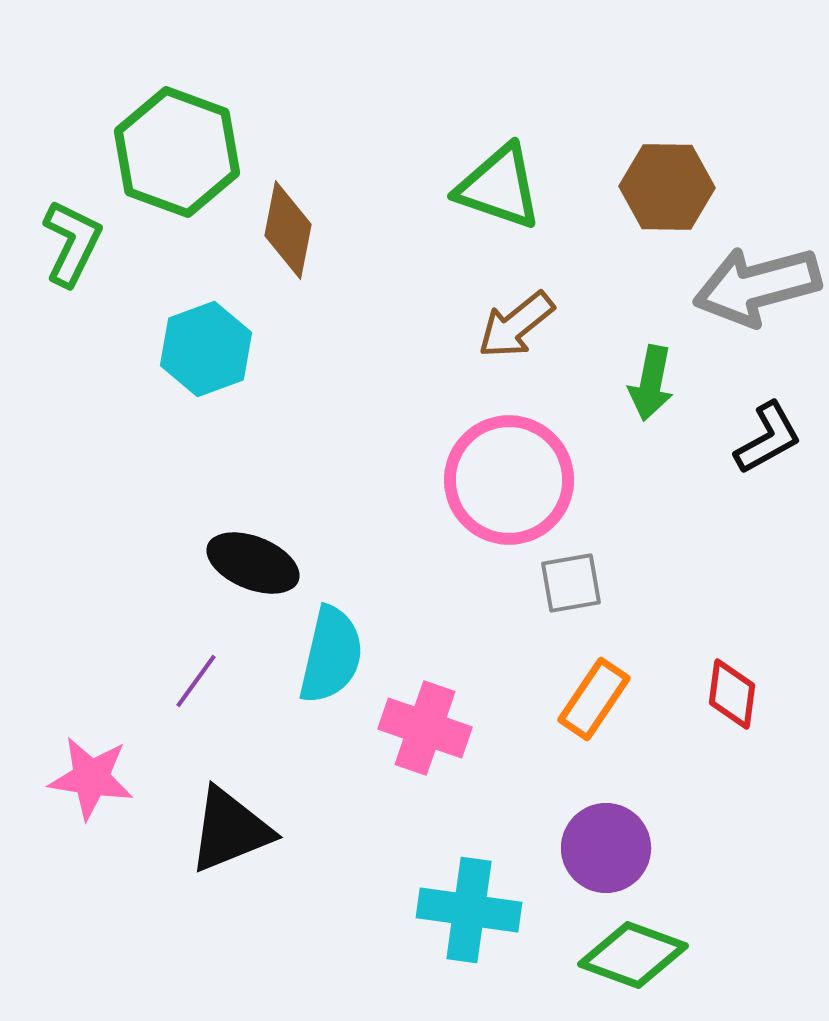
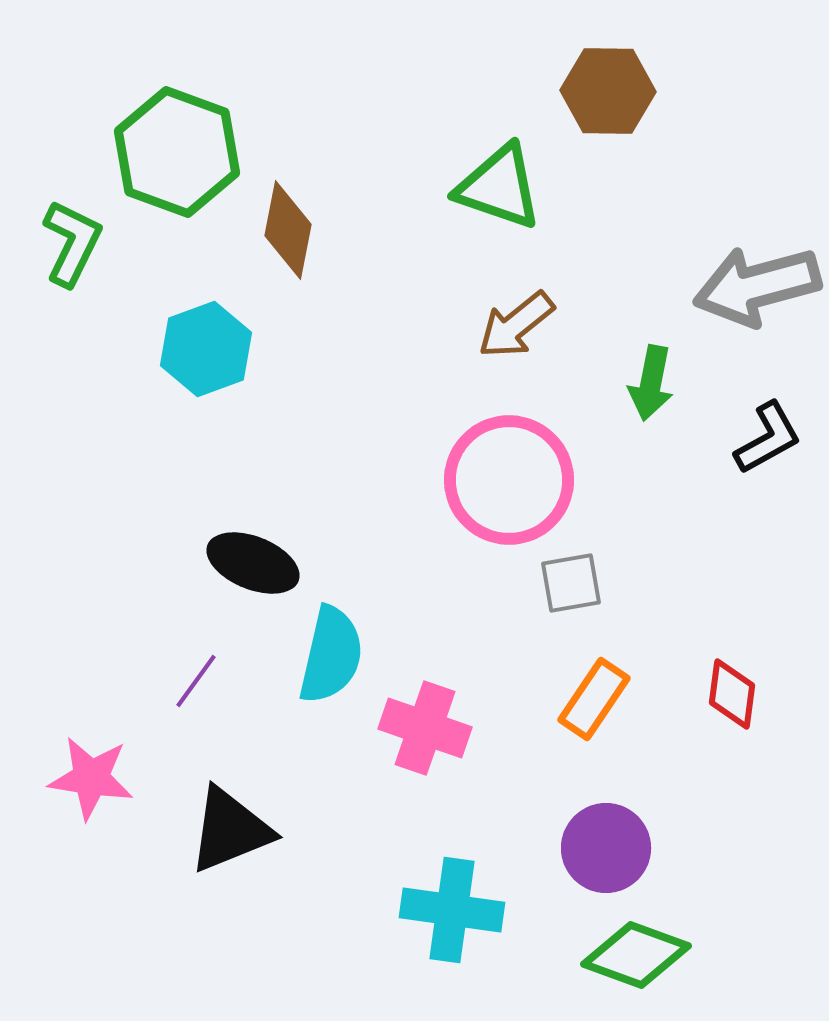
brown hexagon: moved 59 px left, 96 px up
cyan cross: moved 17 px left
green diamond: moved 3 px right
